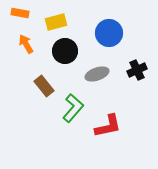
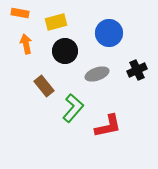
orange arrow: rotated 18 degrees clockwise
